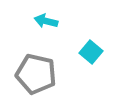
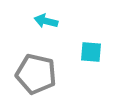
cyan square: rotated 35 degrees counterclockwise
